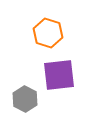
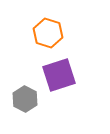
purple square: rotated 12 degrees counterclockwise
